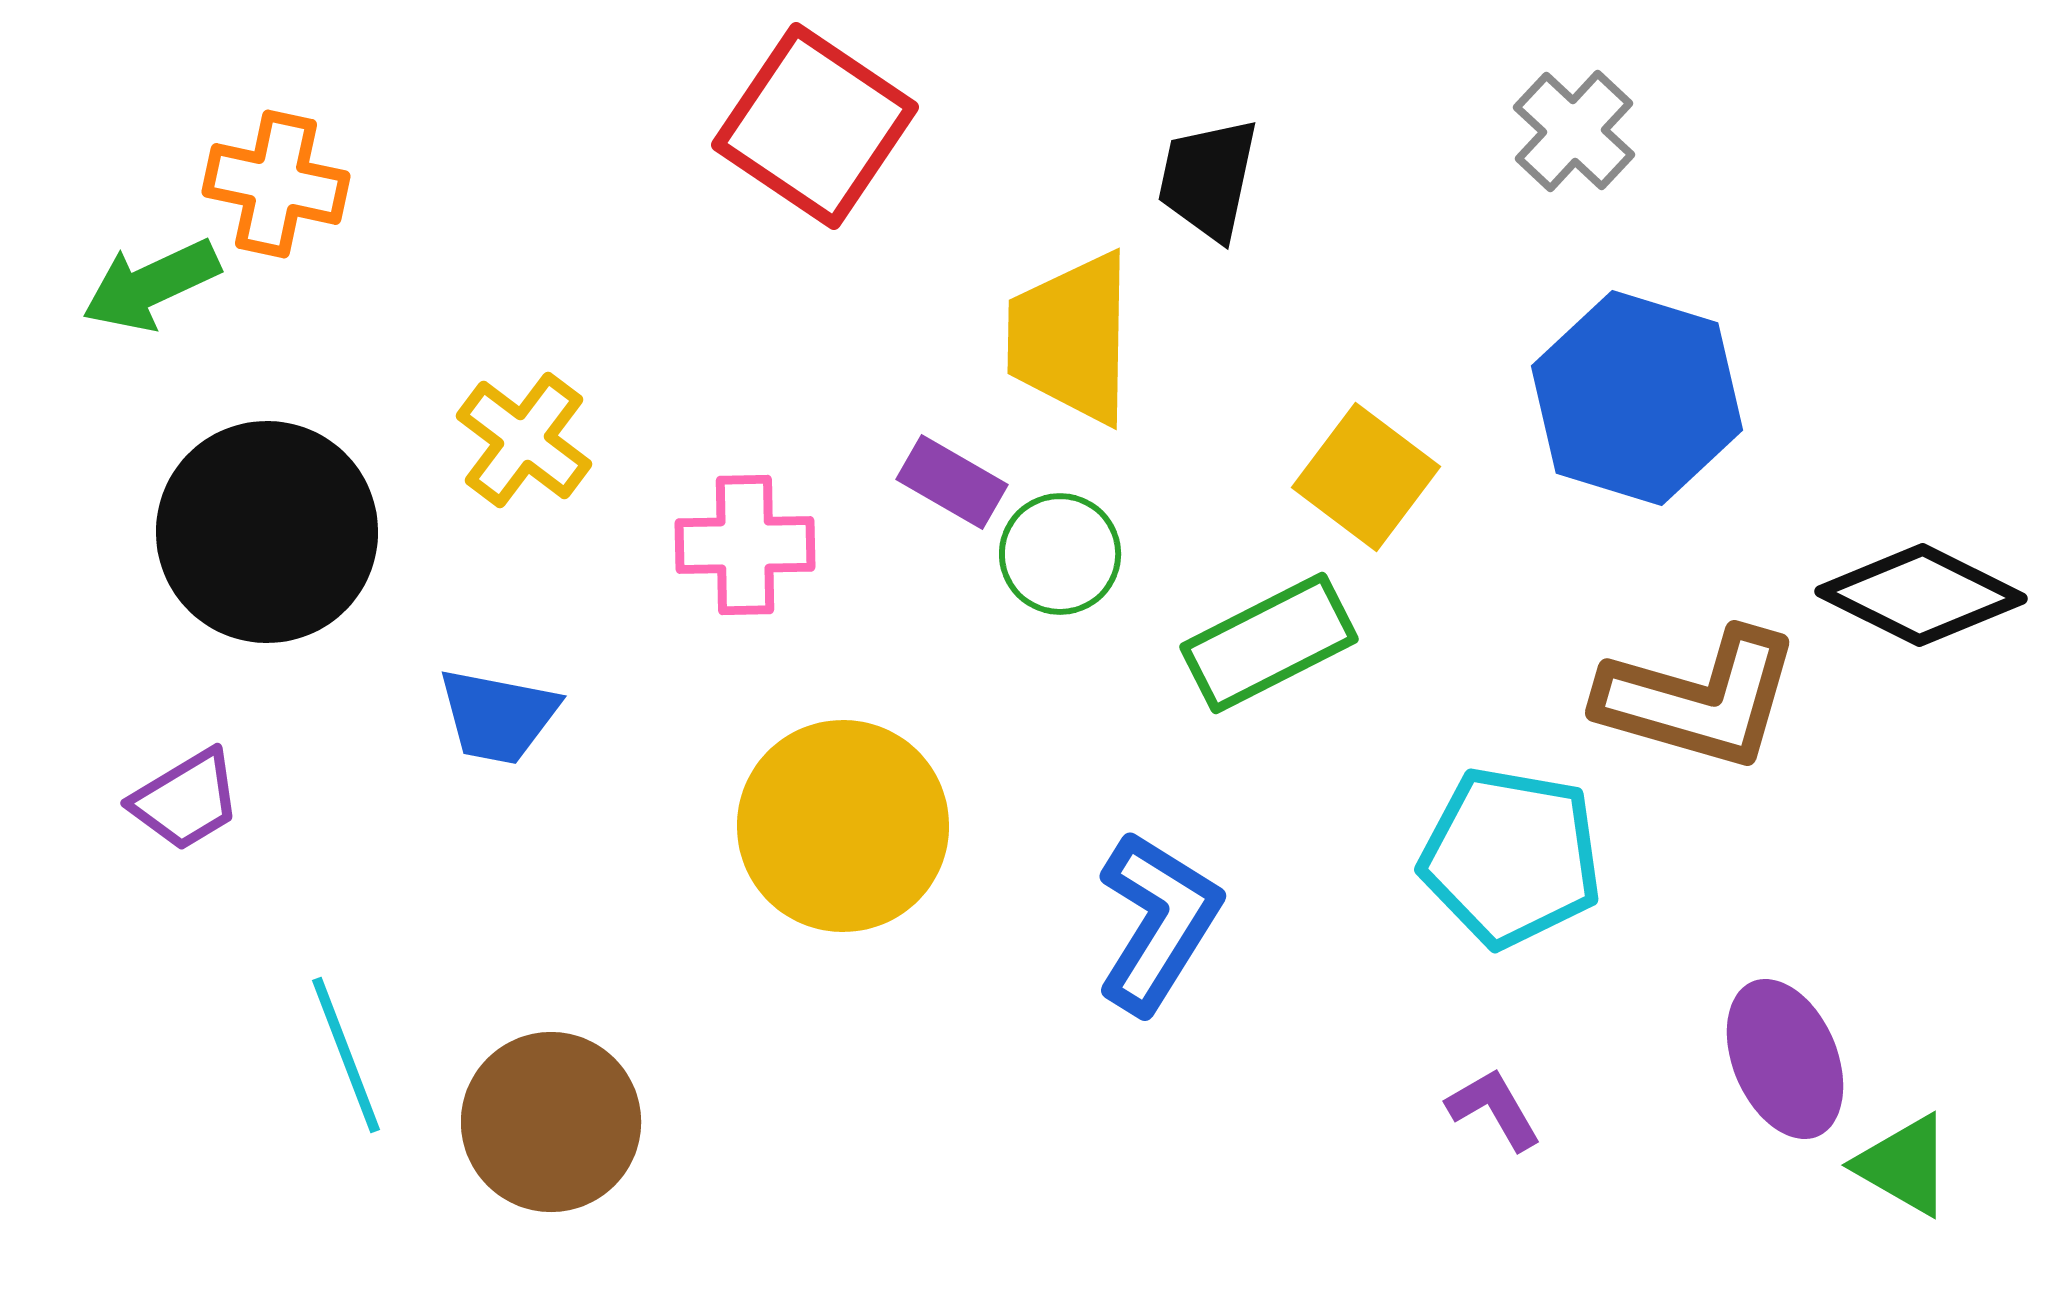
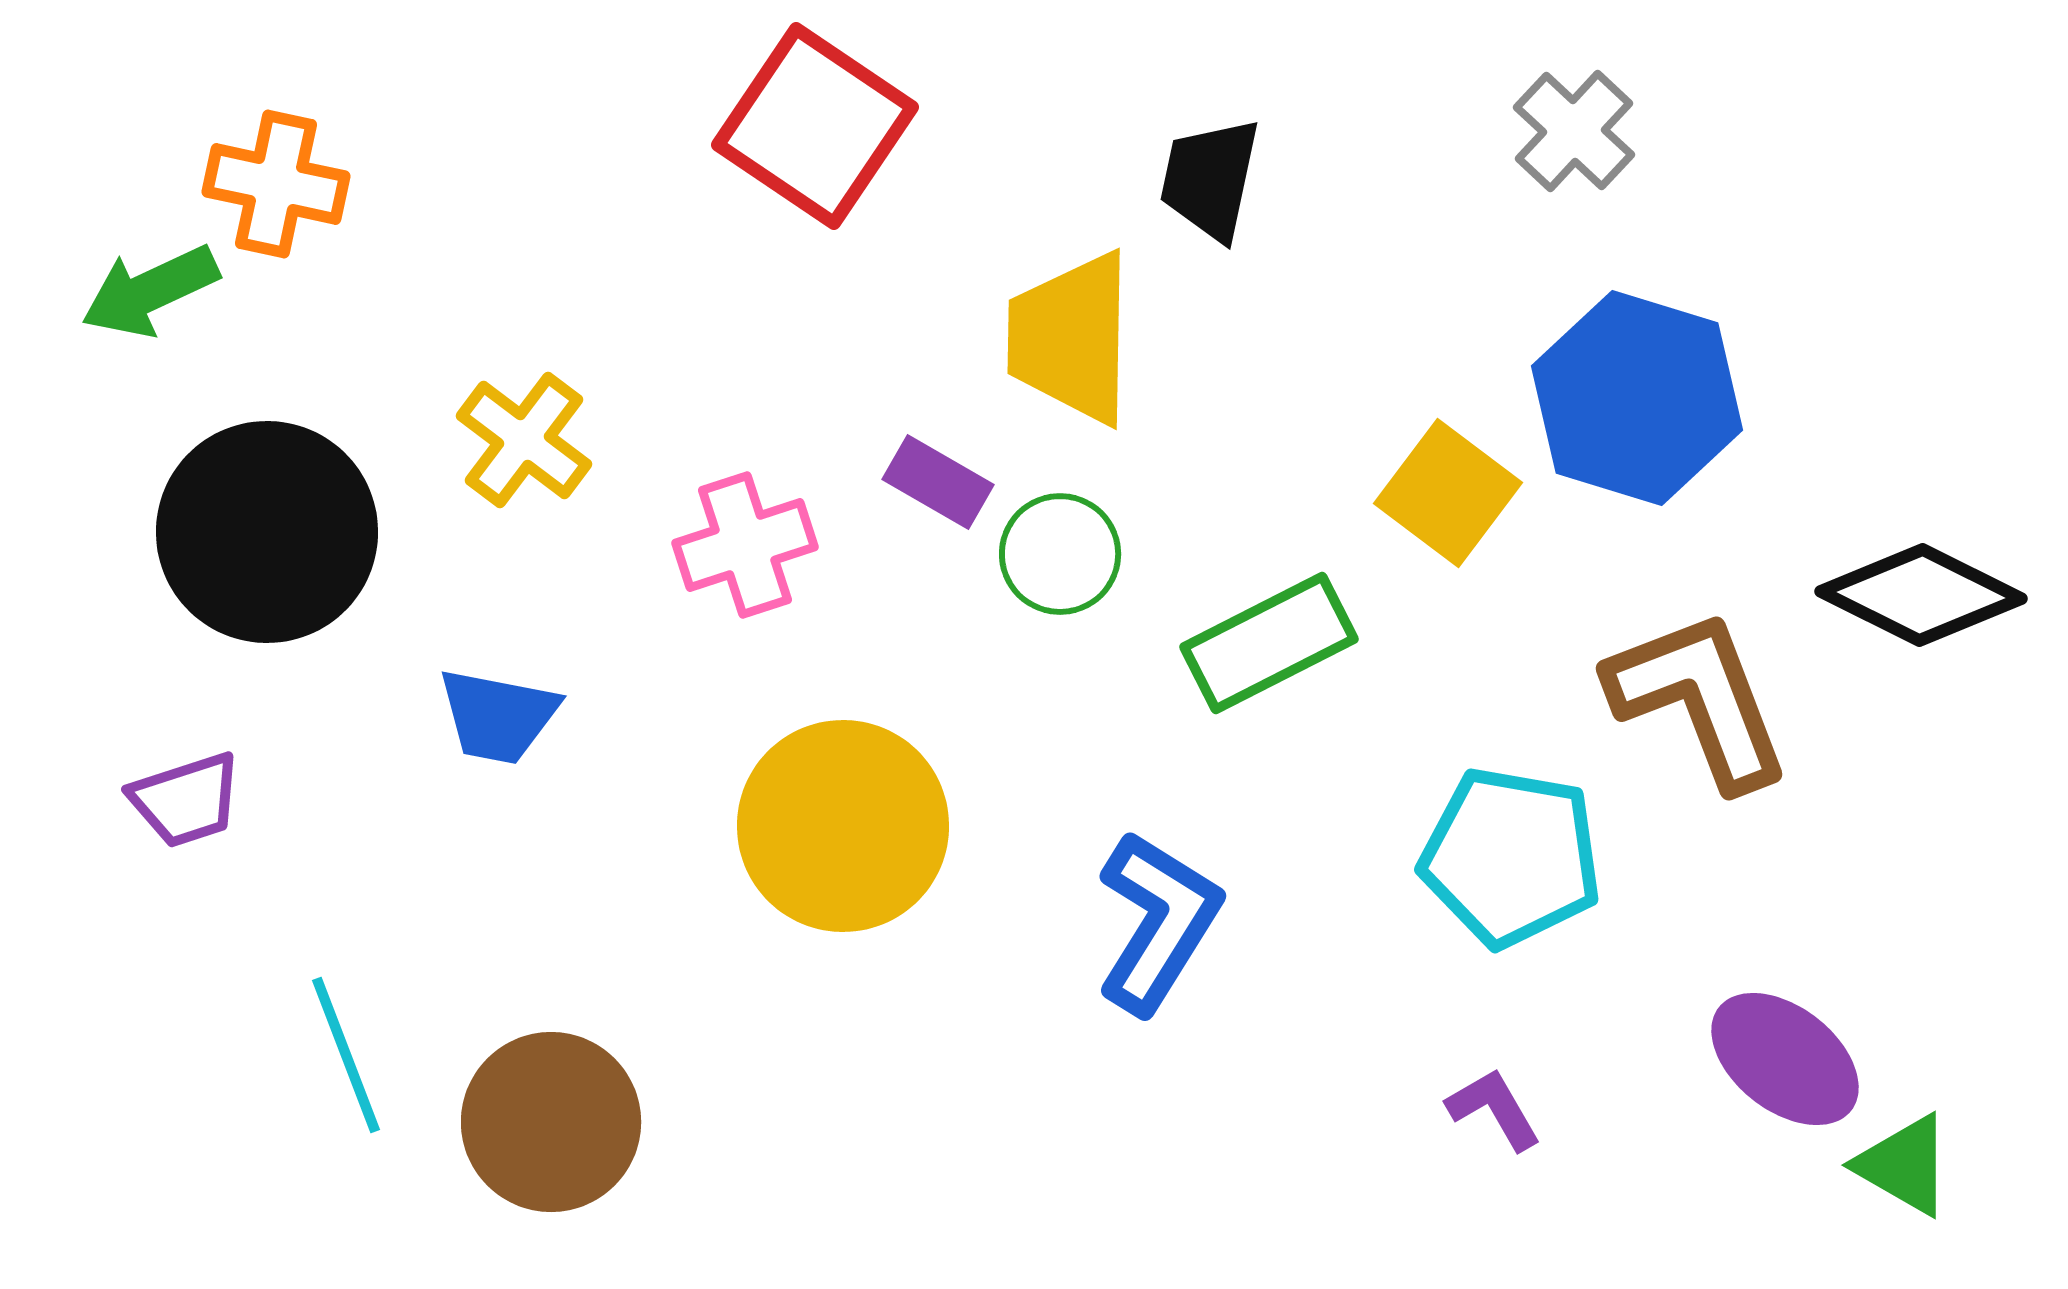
black trapezoid: moved 2 px right
green arrow: moved 1 px left, 6 px down
yellow square: moved 82 px right, 16 px down
purple rectangle: moved 14 px left
pink cross: rotated 17 degrees counterclockwise
brown L-shape: rotated 127 degrees counterclockwise
purple trapezoid: rotated 13 degrees clockwise
purple ellipse: rotated 29 degrees counterclockwise
